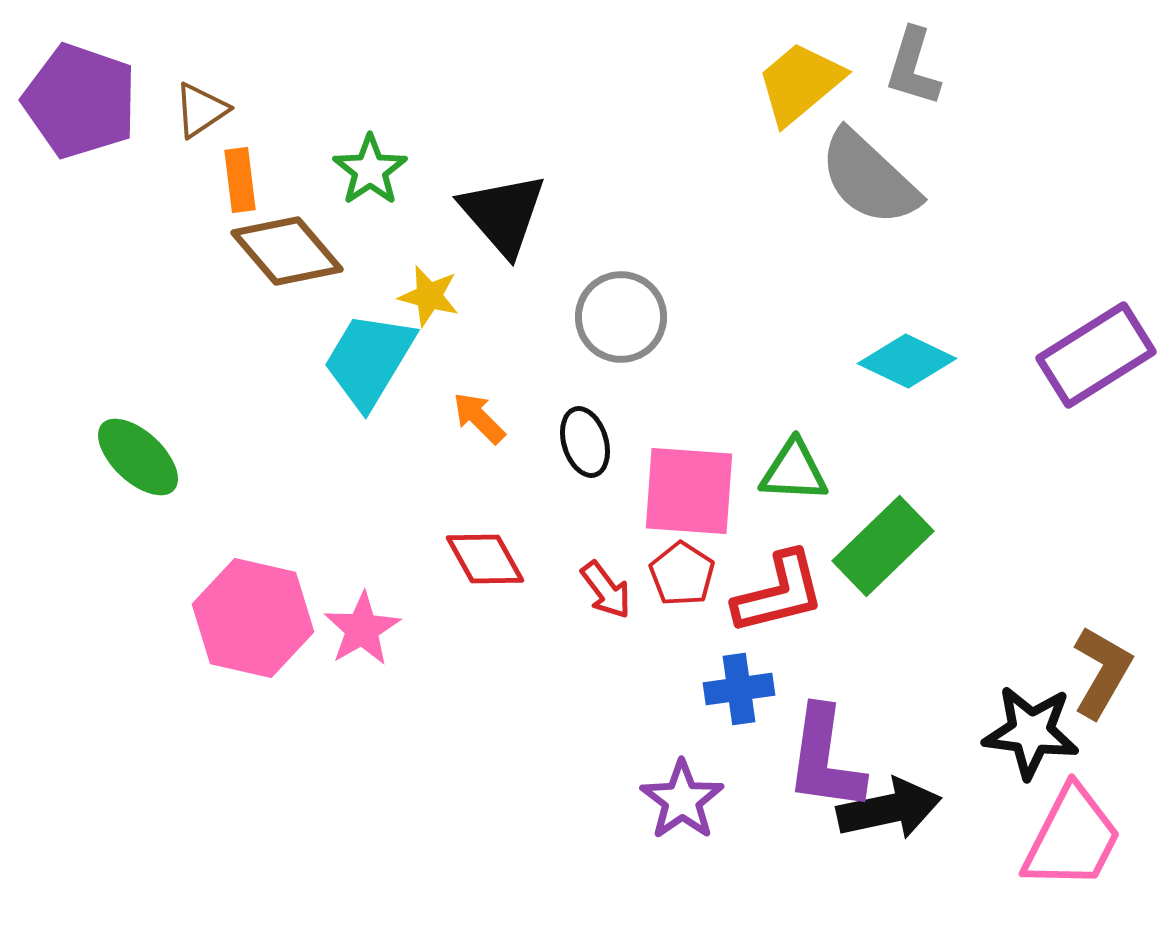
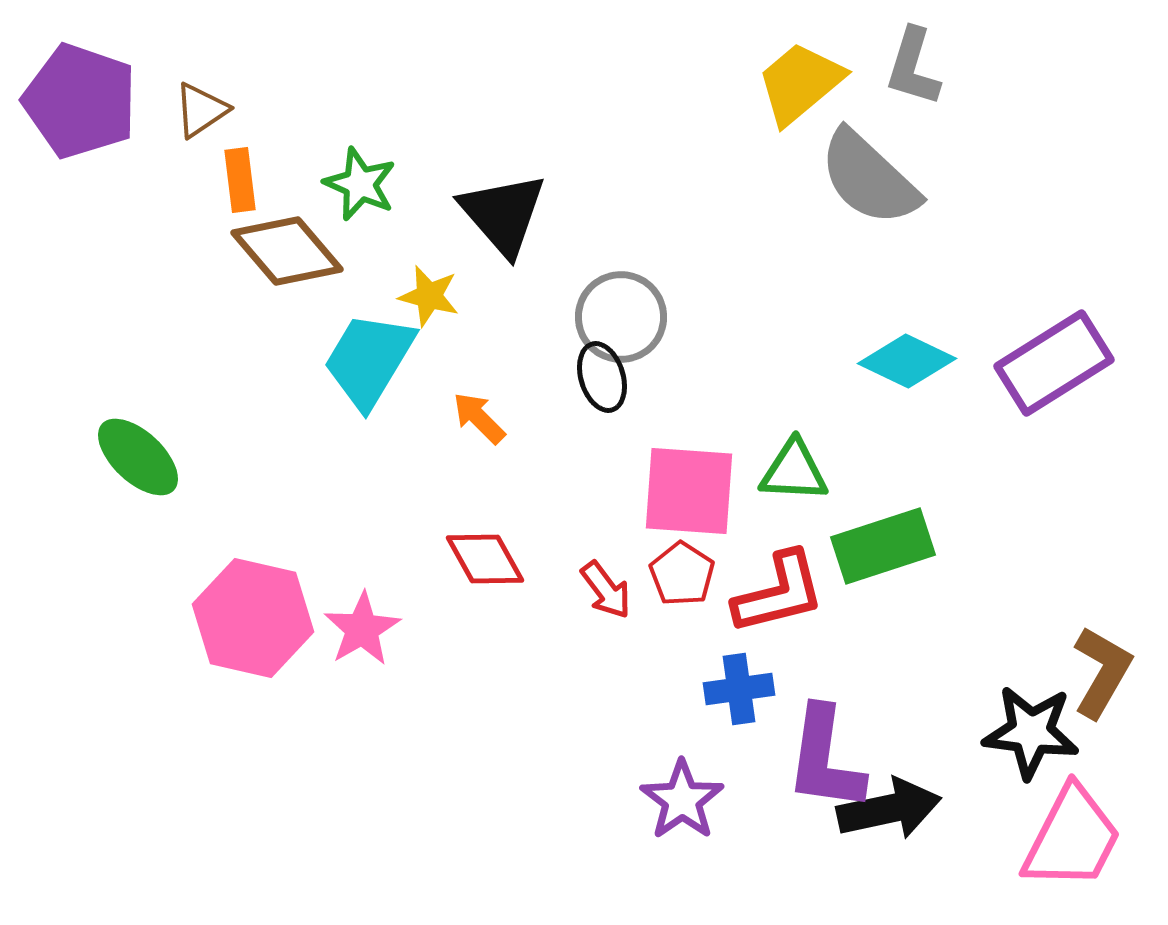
green star: moved 10 px left, 14 px down; rotated 14 degrees counterclockwise
purple rectangle: moved 42 px left, 8 px down
black ellipse: moved 17 px right, 65 px up
green rectangle: rotated 26 degrees clockwise
